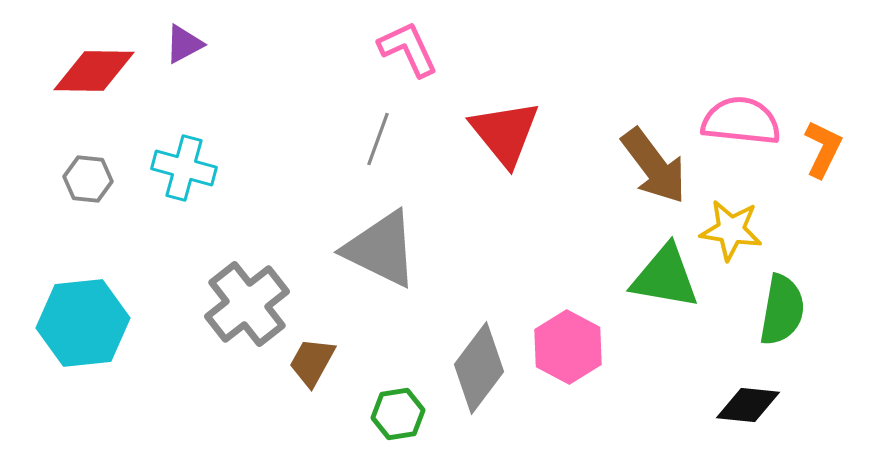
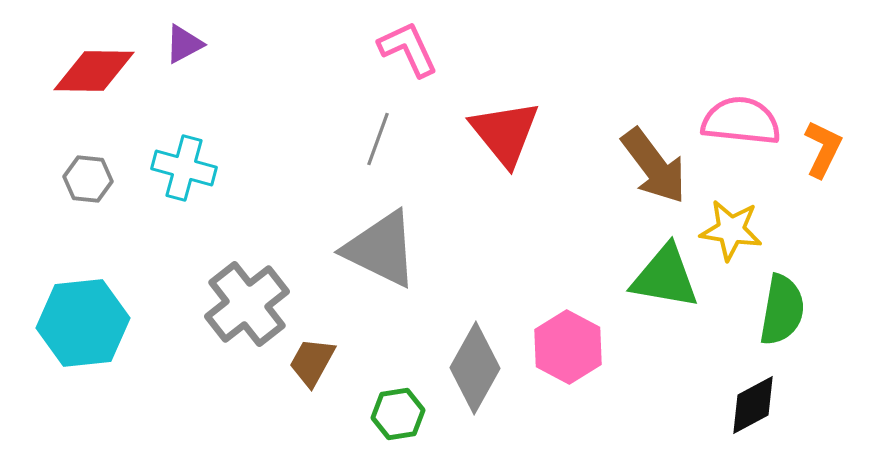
gray diamond: moved 4 px left; rotated 8 degrees counterclockwise
black diamond: moved 5 px right; rotated 34 degrees counterclockwise
